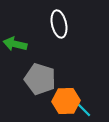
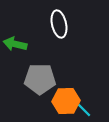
gray pentagon: rotated 16 degrees counterclockwise
